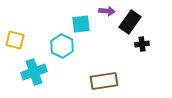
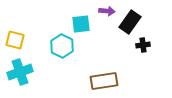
black cross: moved 1 px right, 1 px down
cyan cross: moved 14 px left
